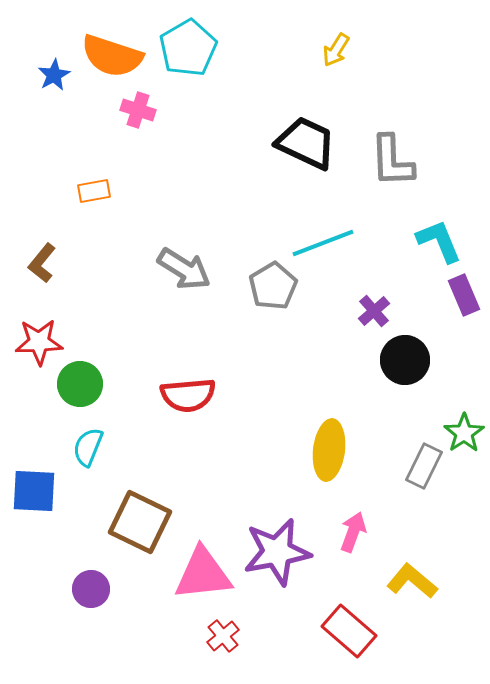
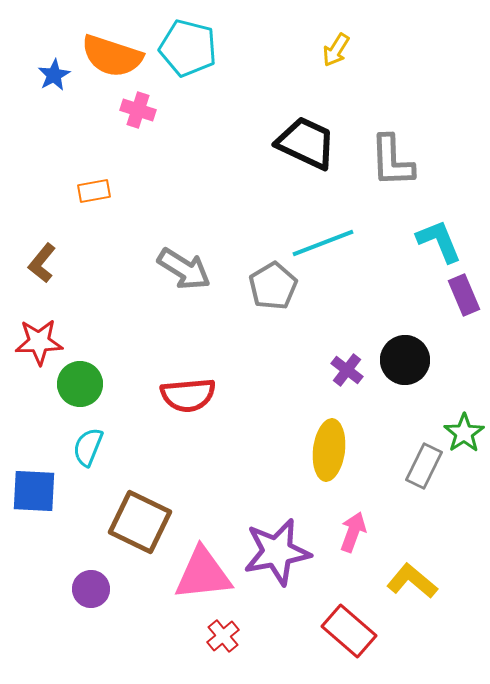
cyan pentagon: rotated 28 degrees counterclockwise
purple cross: moved 27 px left, 59 px down; rotated 12 degrees counterclockwise
